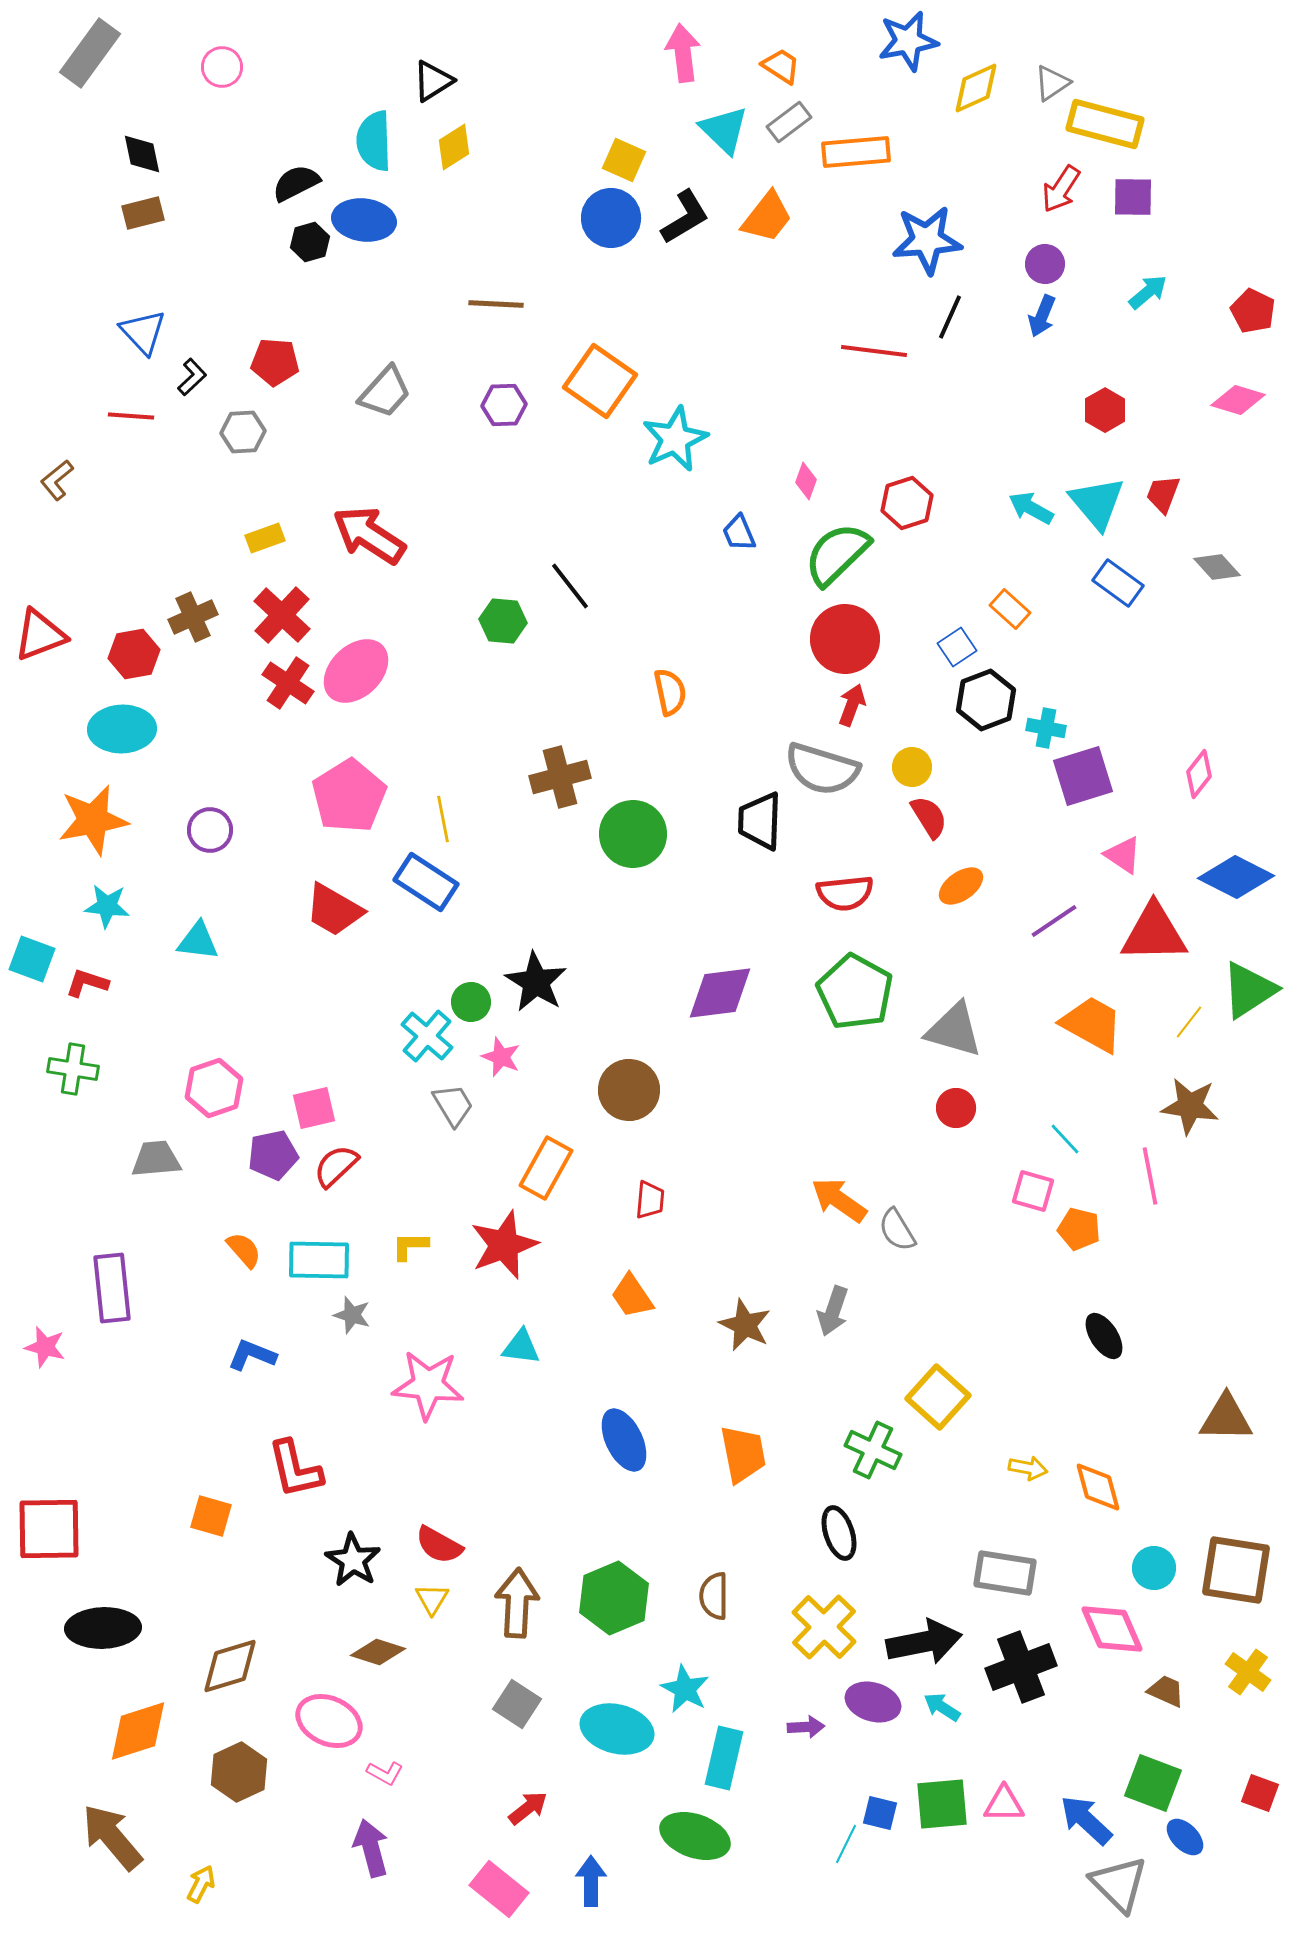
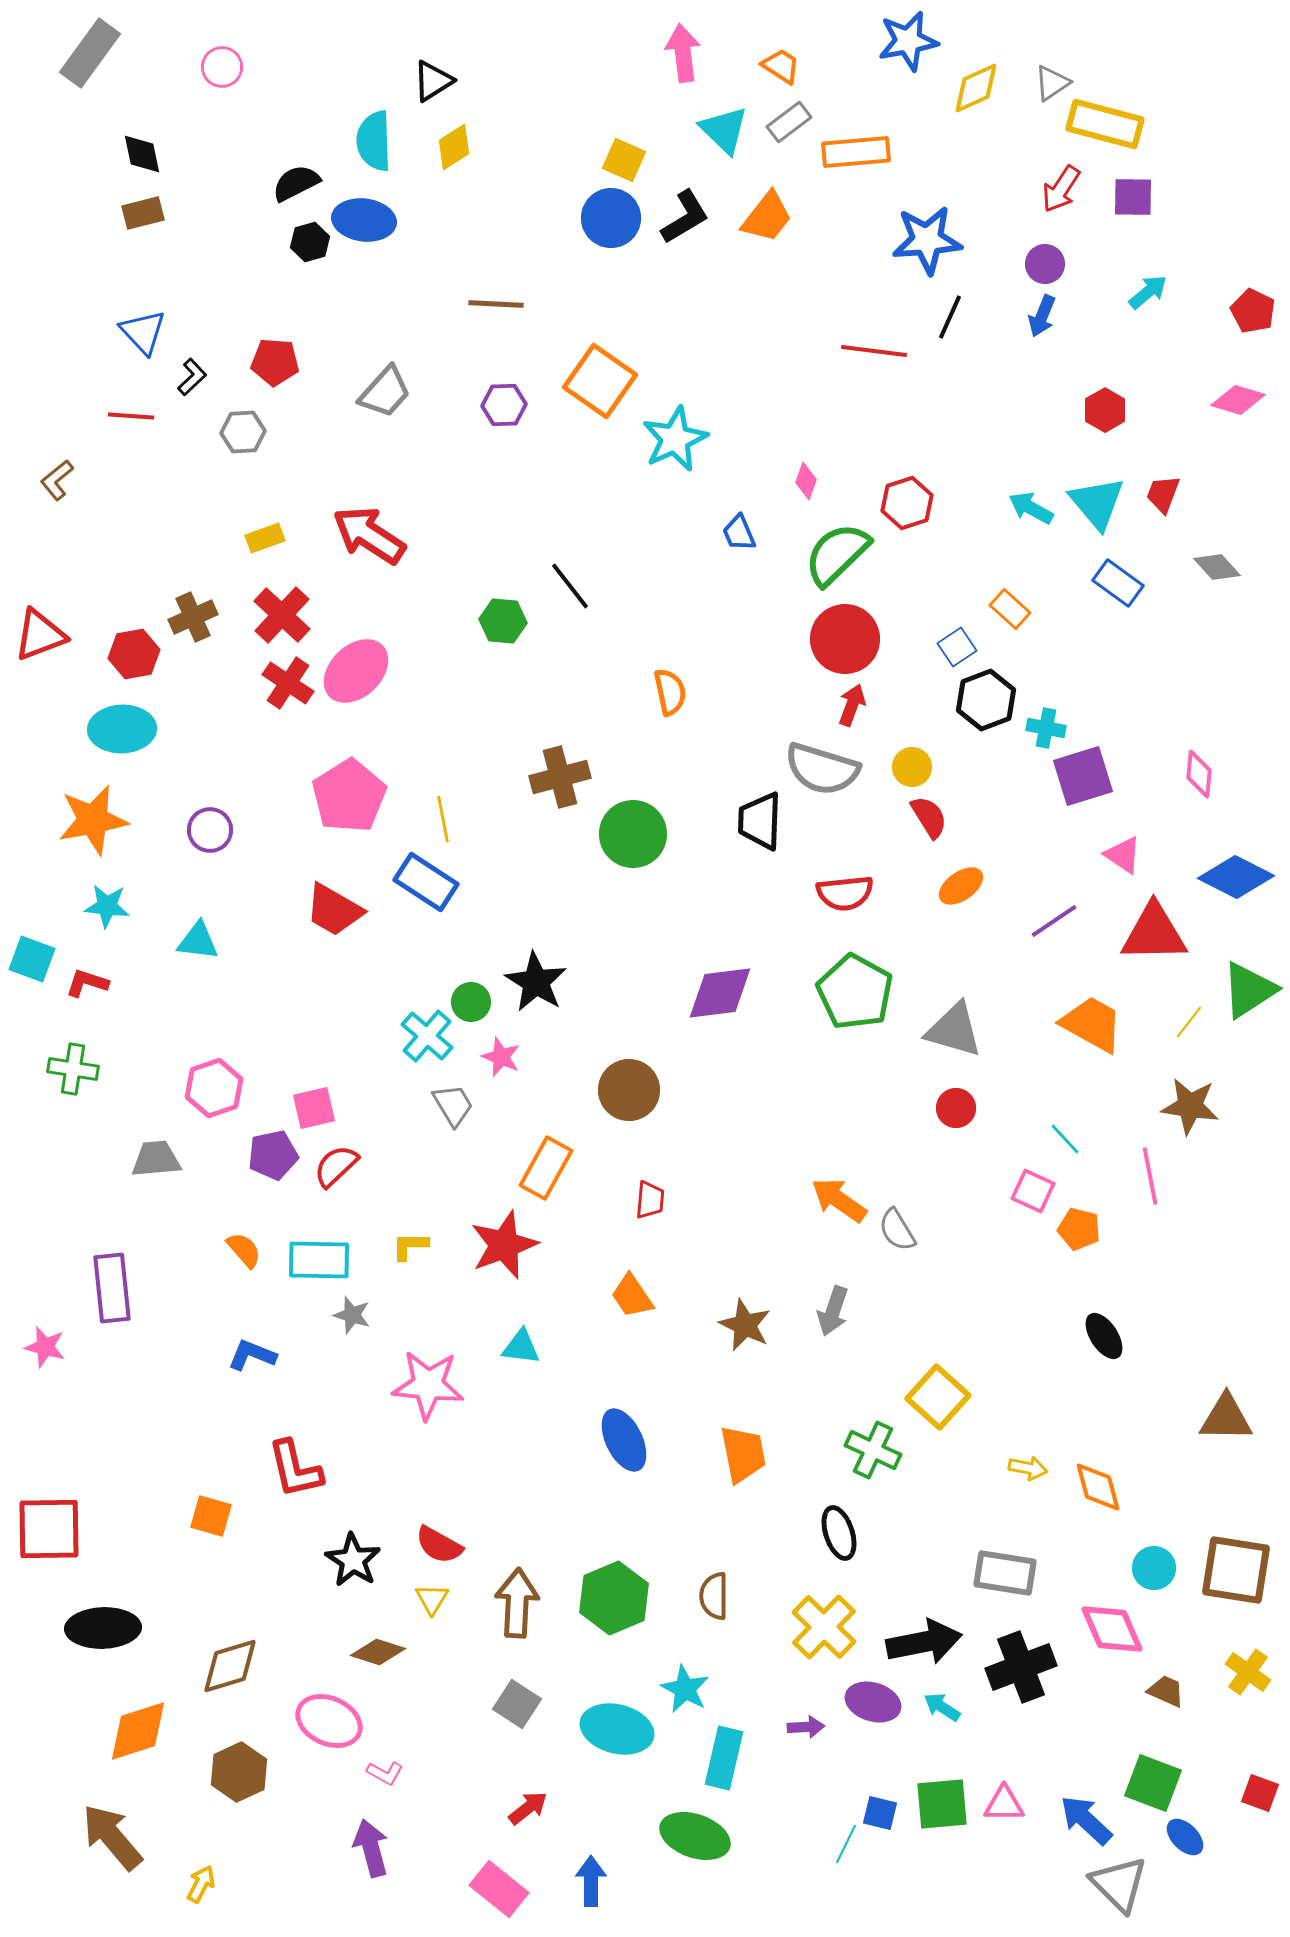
pink diamond at (1199, 774): rotated 33 degrees counterclockwise
pink square at (1033, 1191): rotated 9 degrees clockwise
